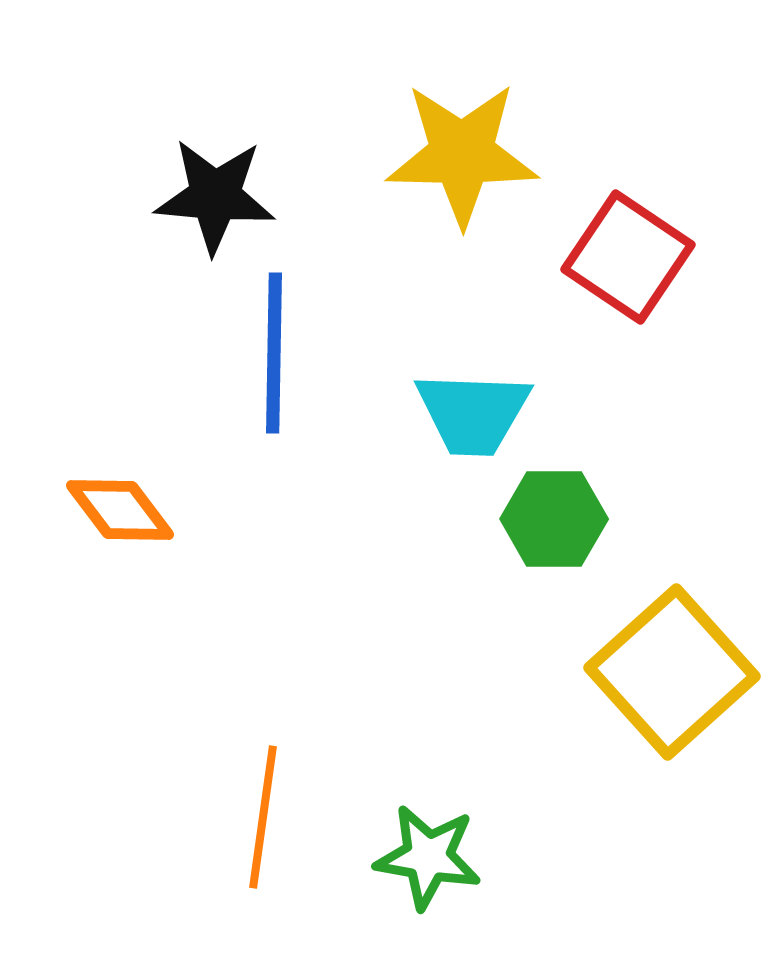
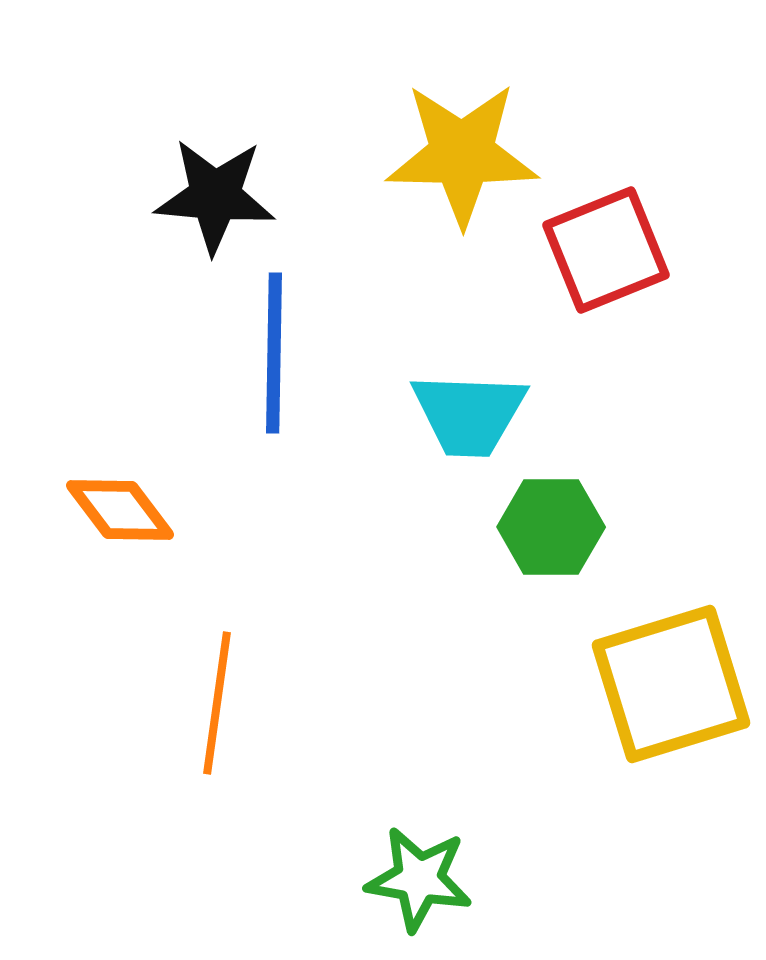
red square: moved 22 px left, 7 px up; rotated 34 degrees clockwise
cyan trapezoid: moved 4 px left, 1 px down
green hexagon: moved 3 px left, 8 px down
yellow square: moved 1 px left, 12 px down; rotated 25 degrees clockwise
orange line: moved 46 px left, 114 px up
green star: moved 9 px left, 22 px down
